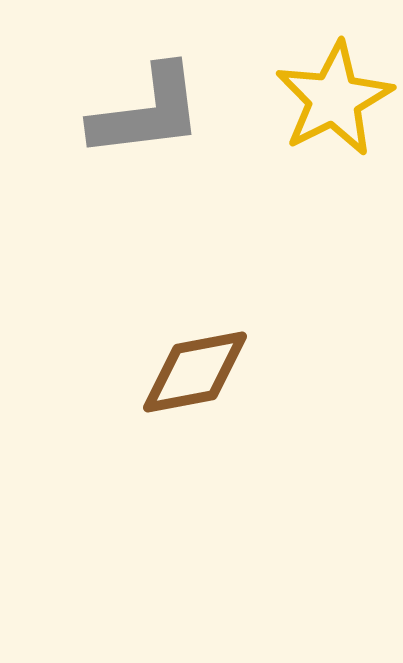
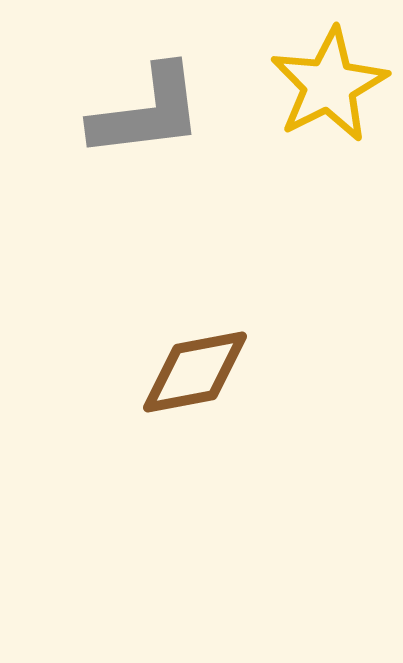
yellow star: moved 5 px left, 14 px up
